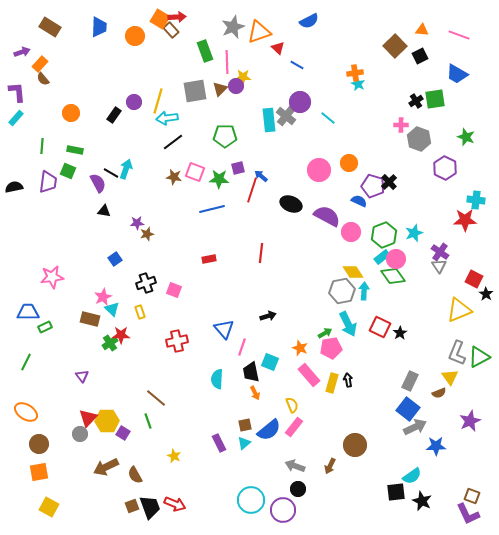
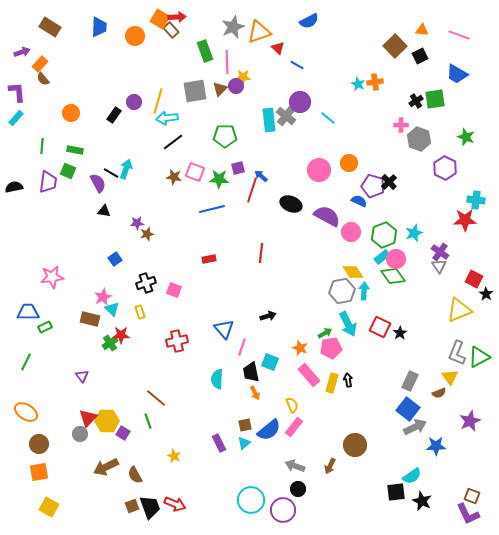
orange cross at (355, 73): moved 20 px right, 9 px down
